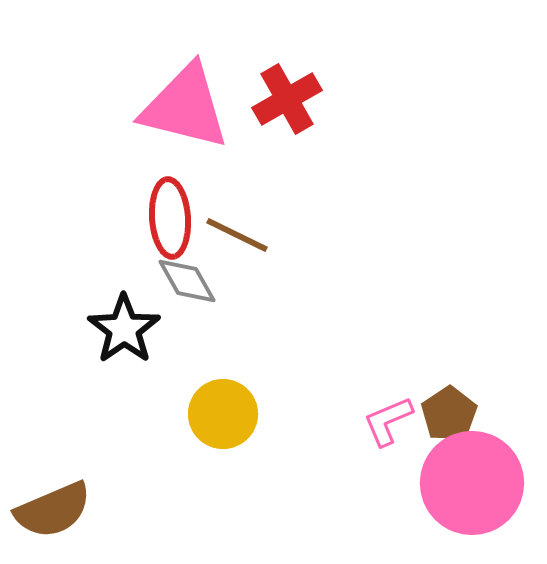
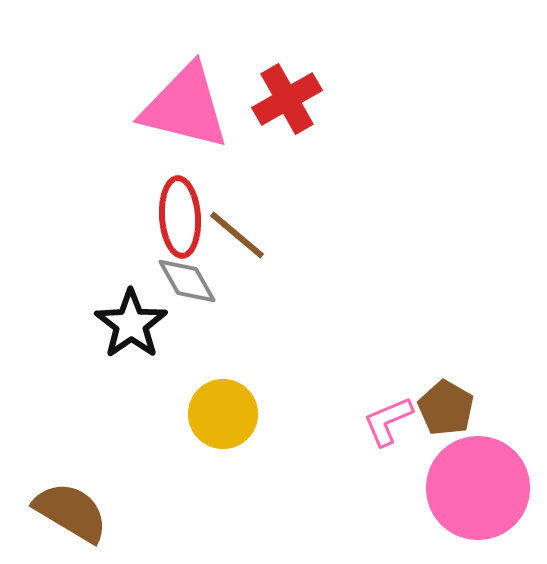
red ellipse: moved 10 px right, 1 px up
brown line: rotated 14 degrees clockwise
black star: moved 7 px right, 5 px up
brown pentagon: moved 3 px left, 6 px up; rotated 8 degrees counterclockwise
pink circle: moved 6 px right, 5 px down
brown semicircle: moved 18 px right, 2 px down; rotated 126 degrees counterclockwise
